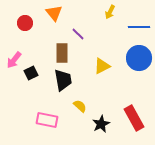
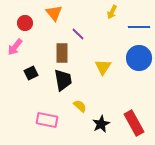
yellow arrow: moved 2 px right
pink arrow: moved 1 px right, 13 px up
yellow triangle: moved 1 px right, 1 px down; rotated 30 degrees counterclockwise
red rectangle: moved 5 px down
